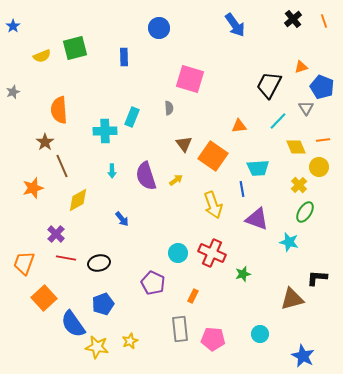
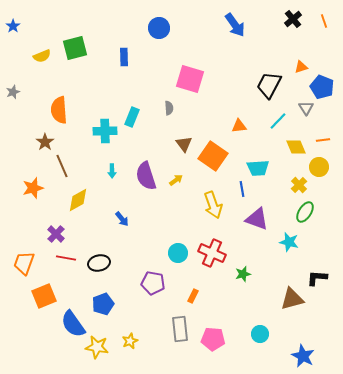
purple pentagon at (153, 283): rotated 15 degrees counterclockwise
orange square at (44, 298): moved 2 px up; rotated 20 degrees clockwise
